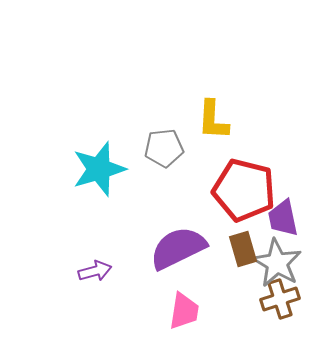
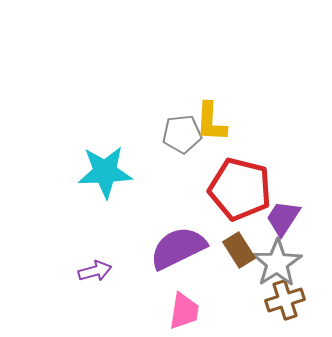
yellow L-shape: moved 2 px left, 2 px down
gray pentagon: moved 18 px right, 14 px up
cyan star: moved 6 px right, 3 px down; rotated 14 degrees clockwise
red pentagon: moved 4 px left, 1 px up
purple trapezoid: rotated 45 degrees clockwise
brown rectangle: moved 4 px left, 1 px down; rotated 16 degrees counterclockwise
gray star: rotated 9 degrees clockwise
brown cross: moved 5 px right, 1 px down
